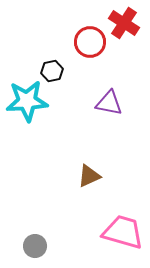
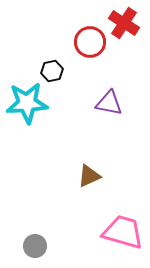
cyan star: moved 2 px down
